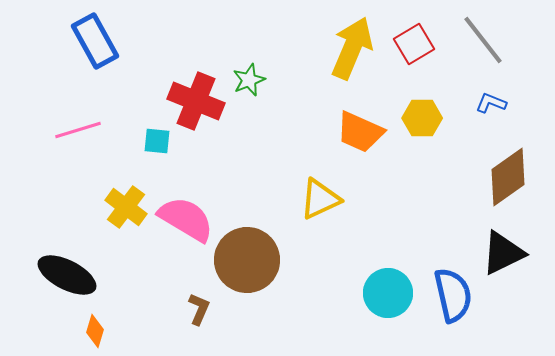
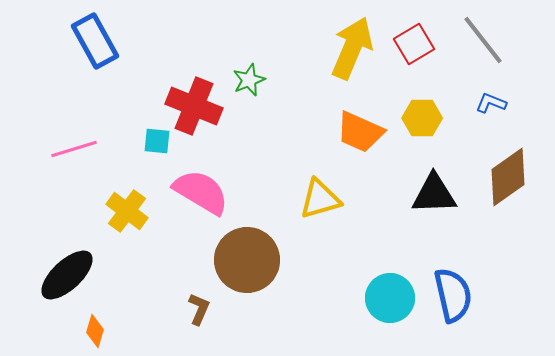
red cross: moved 2 px left, 5 px down
pink line: moved 4 px left, 19 px down
yellow triangle: rotated 9 degrees clockwise
yellow cross: moved 1 px right, 4 px down
pink semicircle: moved 15 px right, 27 px up
black triangle: moved 69 px left, 59 px up; rotated 24 degrees clockwise
black ellipse: rotated 70 degrees counterclockwise
cyan circle: moved 2 px right, 5 px down
